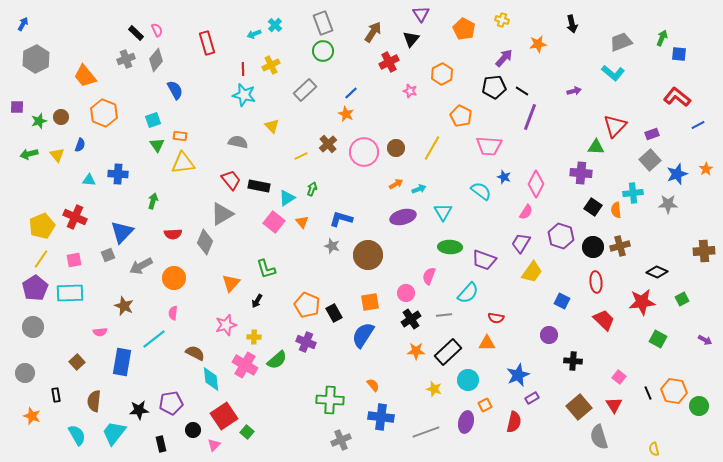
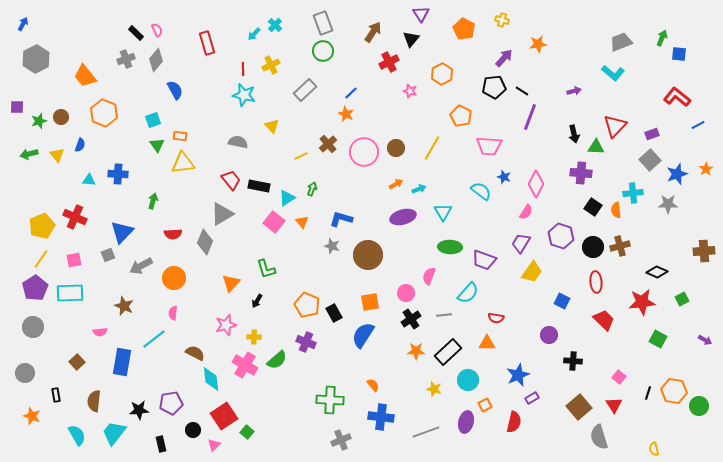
black arrow at (572, 24): moved 2 px right, 110 px down
cyan arrow at (254, 34): rotated 24 degrees counterclockwise
black line at (648, 393): rotated 40 degrees clockwise
